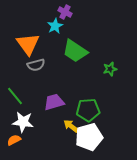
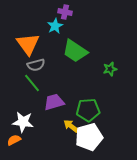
purple cross: rotated 16 degrees counterclockwise
green line: moved 17 px right, 13 px up
